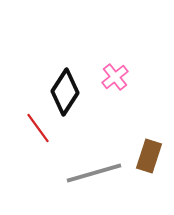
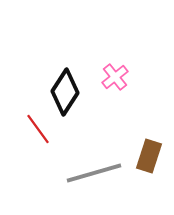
red line: moved 1 px down
